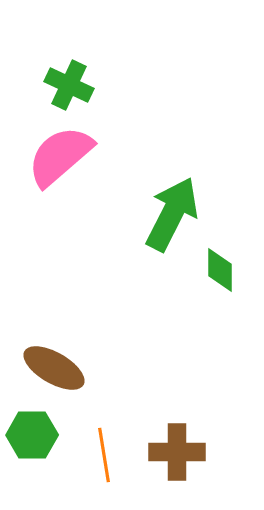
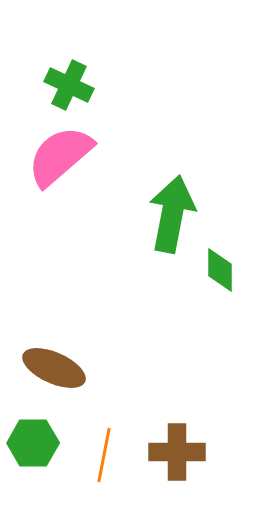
green arrow: rotated 16 degrees counterclockwise
brown ellipse: rotated 6 degrees counterclockwise
green hexagon: moved 1 px right, 8 px down
orange line: rotated 20 degrees clockwise
